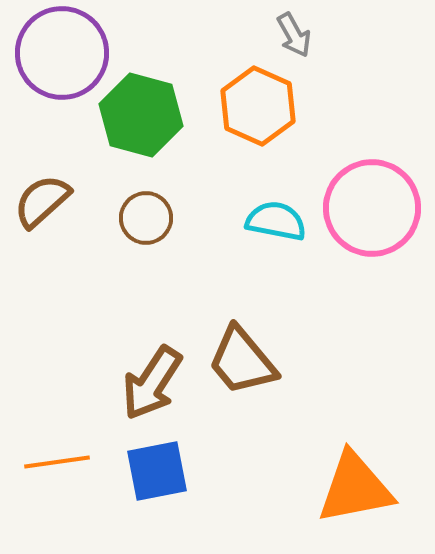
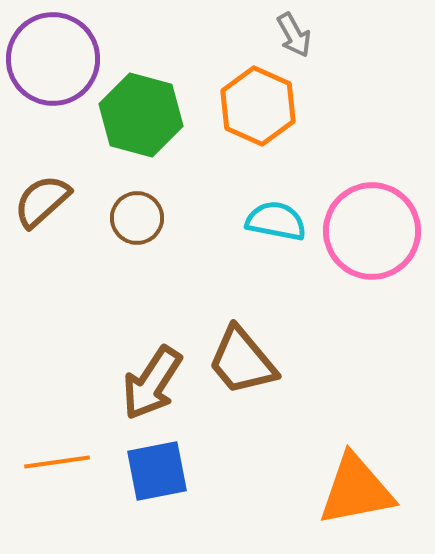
purple circle: moved 9 px left, 6 px down
pink circle: moved 23 px down
brown circle: moved 9 px left
orange triangle: moved 1 px right, 2 px down
